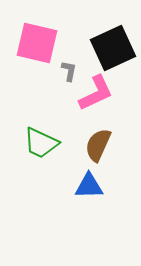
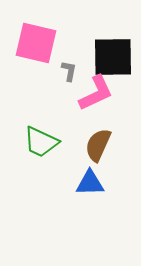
pink square: moved 1 px left
black square: moved 9 px down; rotated 24 degrees clockwise
green trapezoid: moved 1 px up
blue triangle: moved 1 px right, 3 px up
